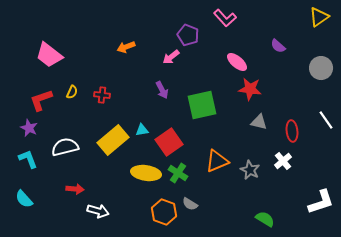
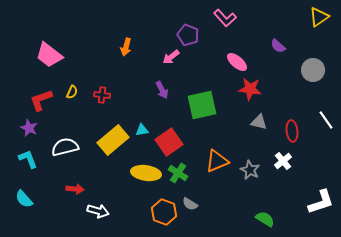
orange arrow: rotated 54 degrees counterclockwise
gray circle: moved 8 px left, 2 px down
